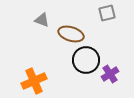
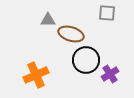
gray square: rotated 18 degrees clockwise
gray triangle: moved 6 px right; rotated 21 degrees counterclockwise
orange cross: moved 2 px right, 6 px up
